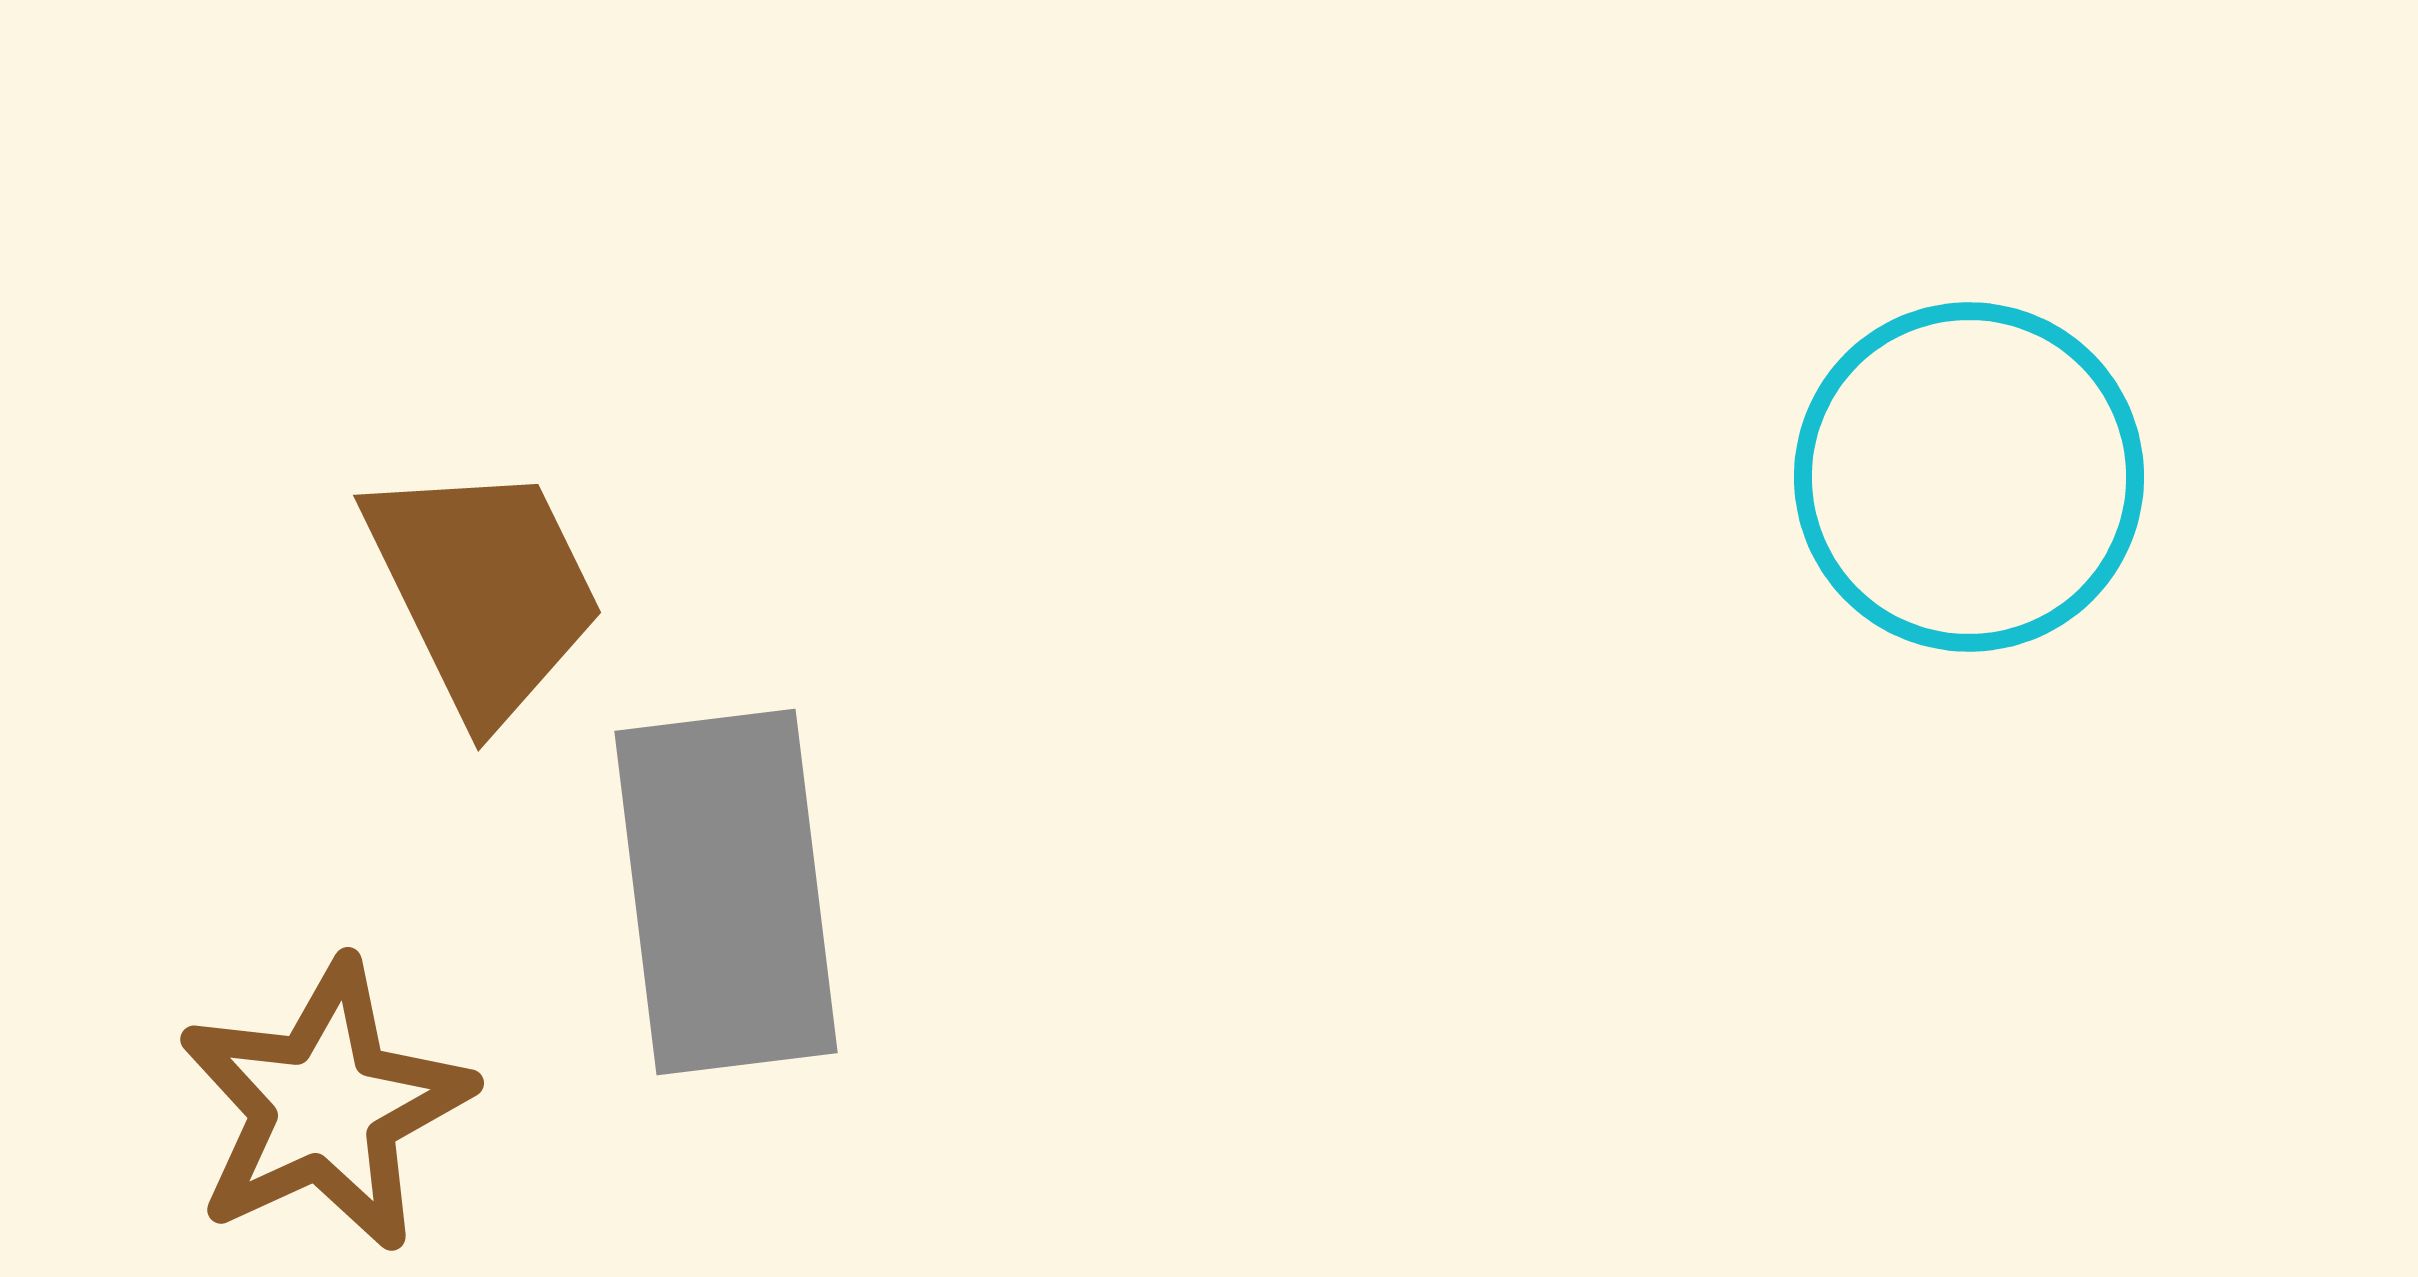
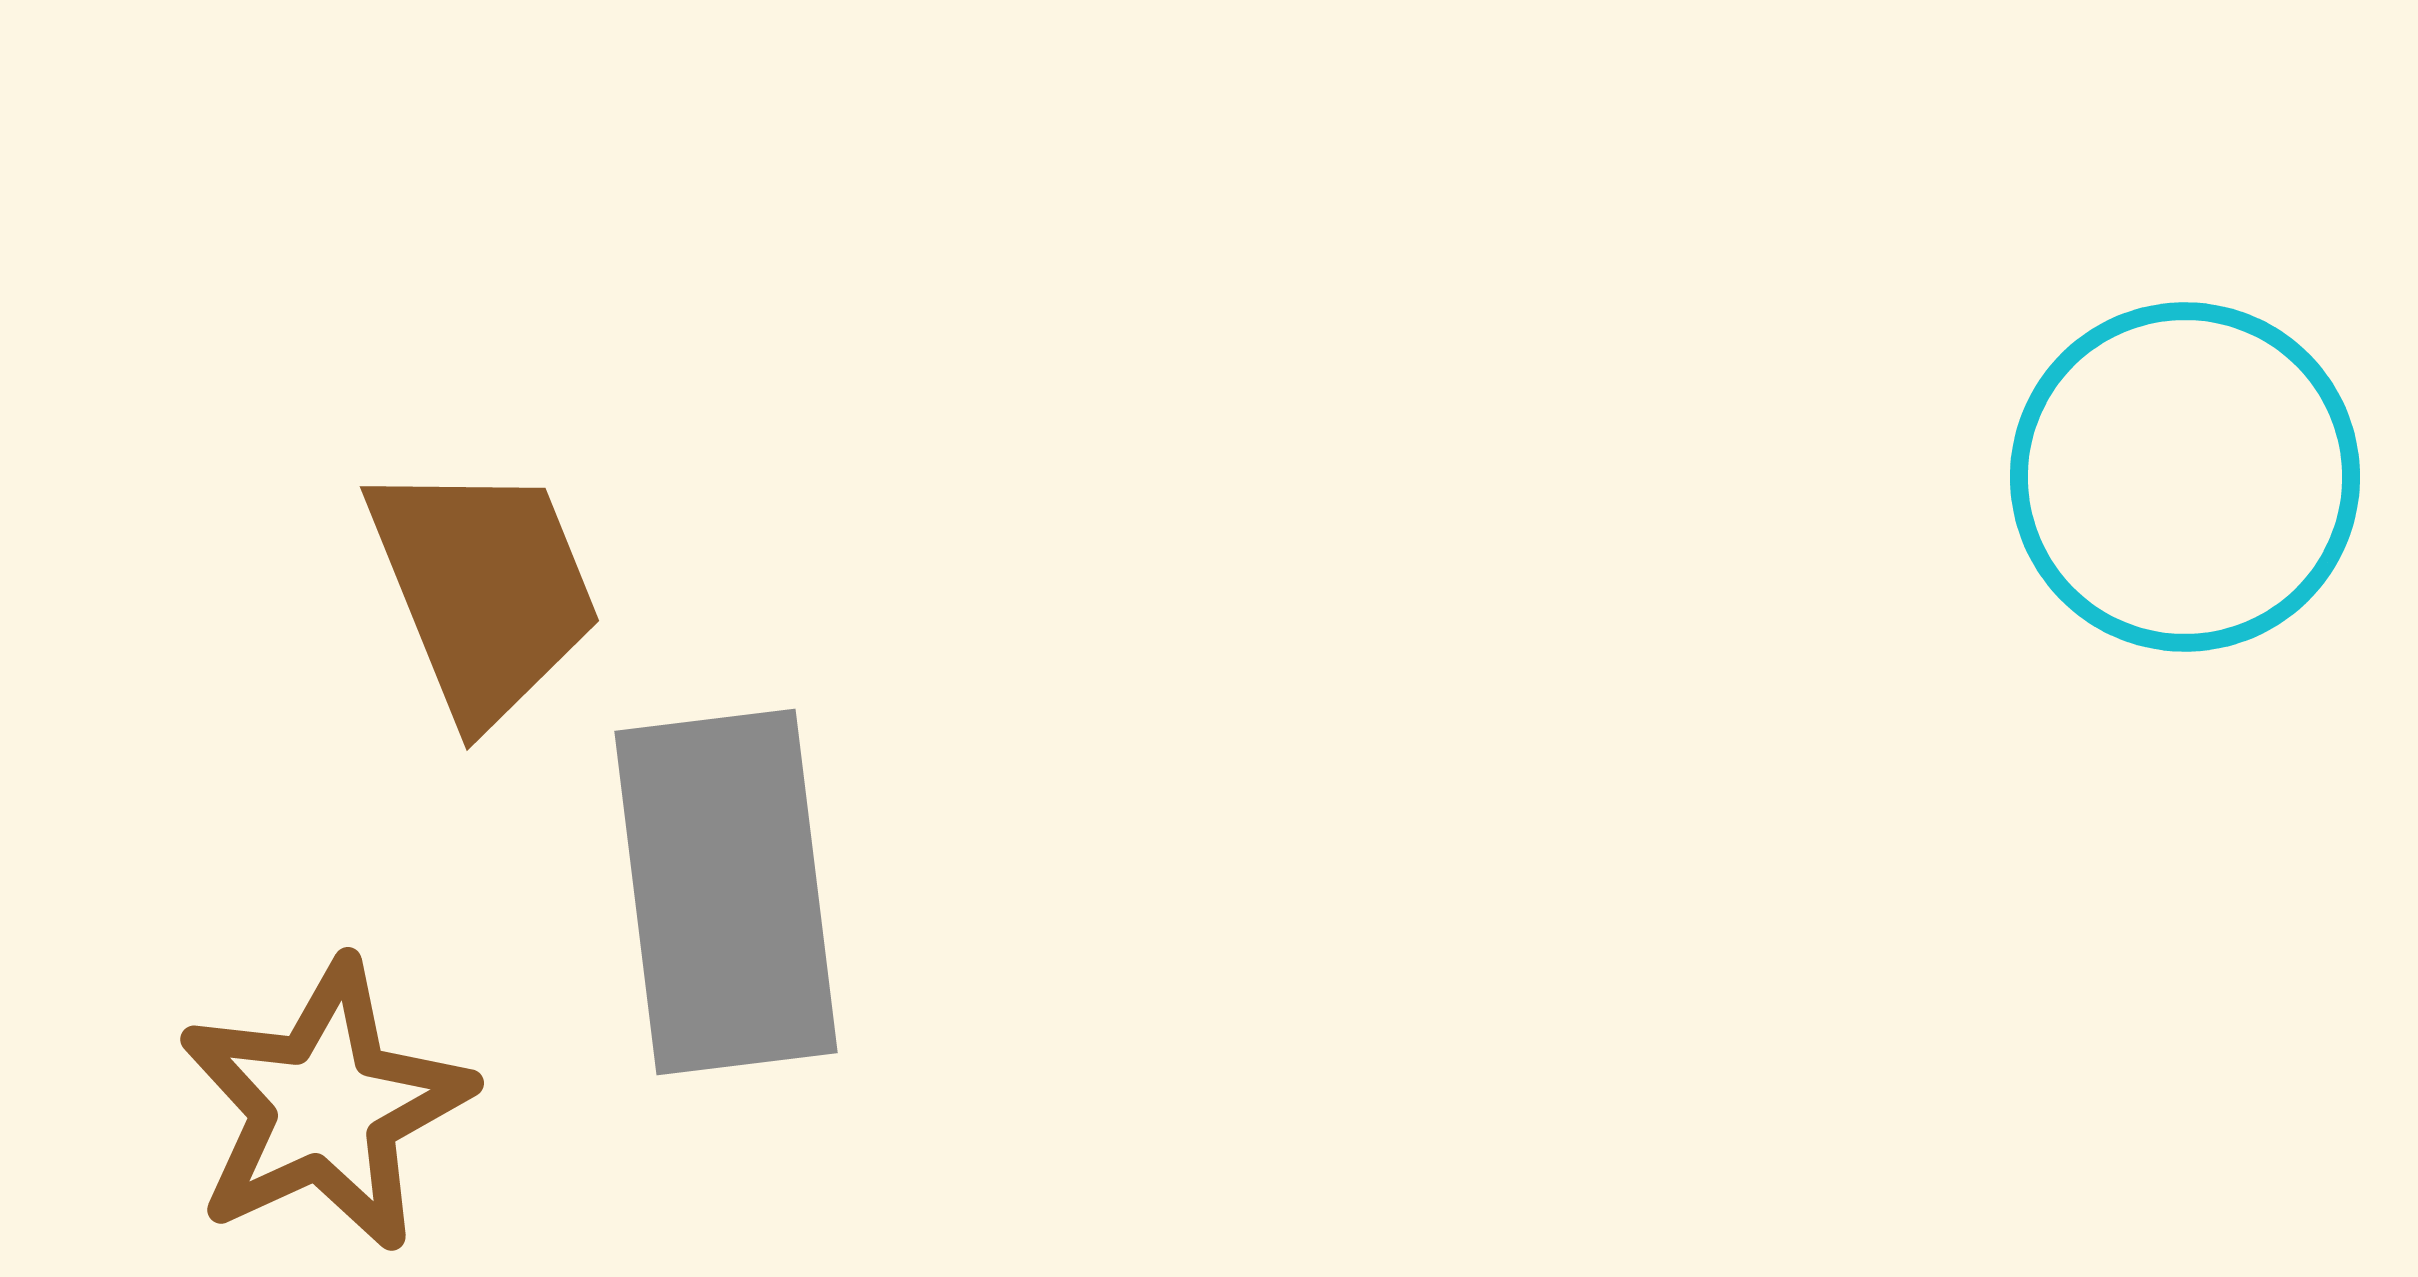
cyan circle: moved 216 px right
brown trapezoid: rotated 4 degrees clockwise
